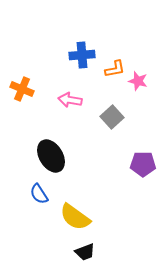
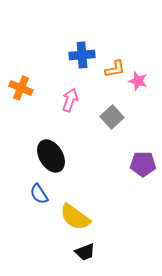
orange cross: moved 1 px left, 1 px up
pink arrow: rotated 100 degrees clockwise
